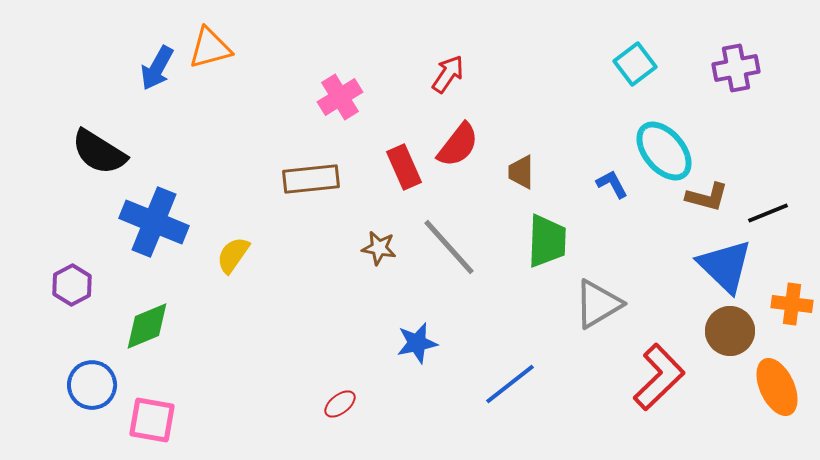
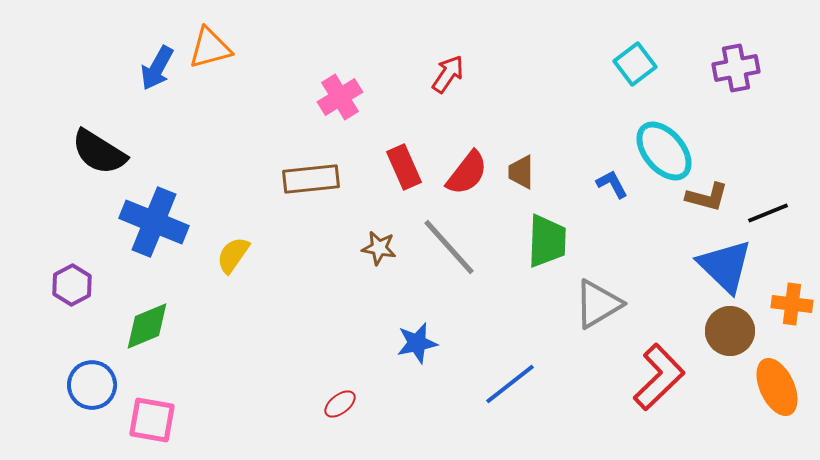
red semicircle: moved 9 px right, 28 px down
